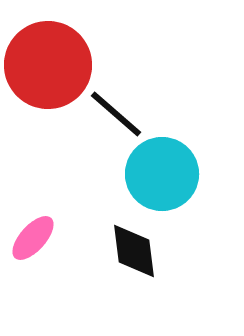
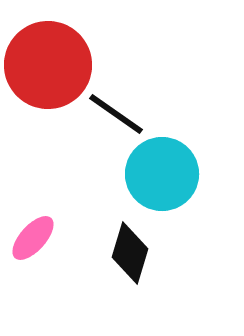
black line: rotated 6 degrees counterclockwise
black diamond: moved 4 px left, 2 px down; rotated 24 degrees clockwise
